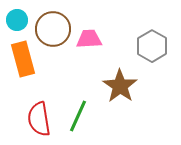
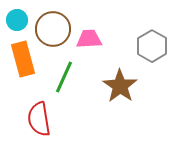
green line: moved 14 px left, 39 px up
